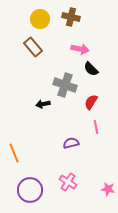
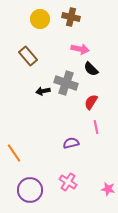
brown rectangle: moved 5 px left, 9 px down
gray cross: moved 1 px right, 2 px up
black arrow: moved 13 px up
orange line: rotated 12 degrees counterclockwise
